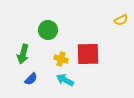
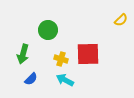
yellow semicircle: rotated 16 degrees counterclockwise
